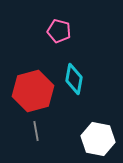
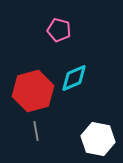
pink pentagon: moved 1 px up
cyan diamond: moved 1 px up; rotated 56 degrees clockwise
